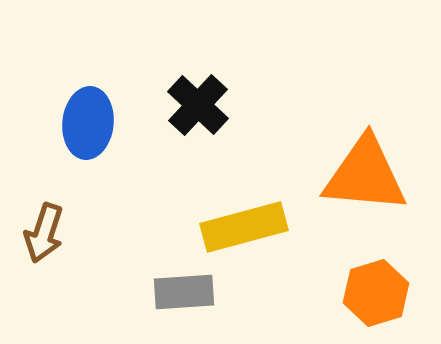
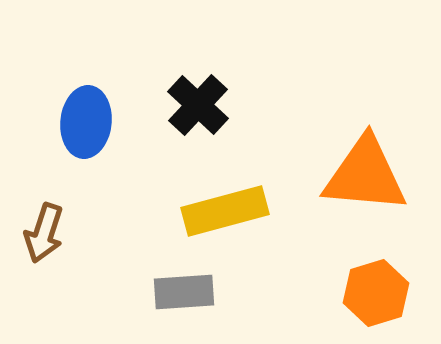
blue ellipse: moved 2 px left, 1 px up
yellow rectangle: moved 19 px left, 16 px up
